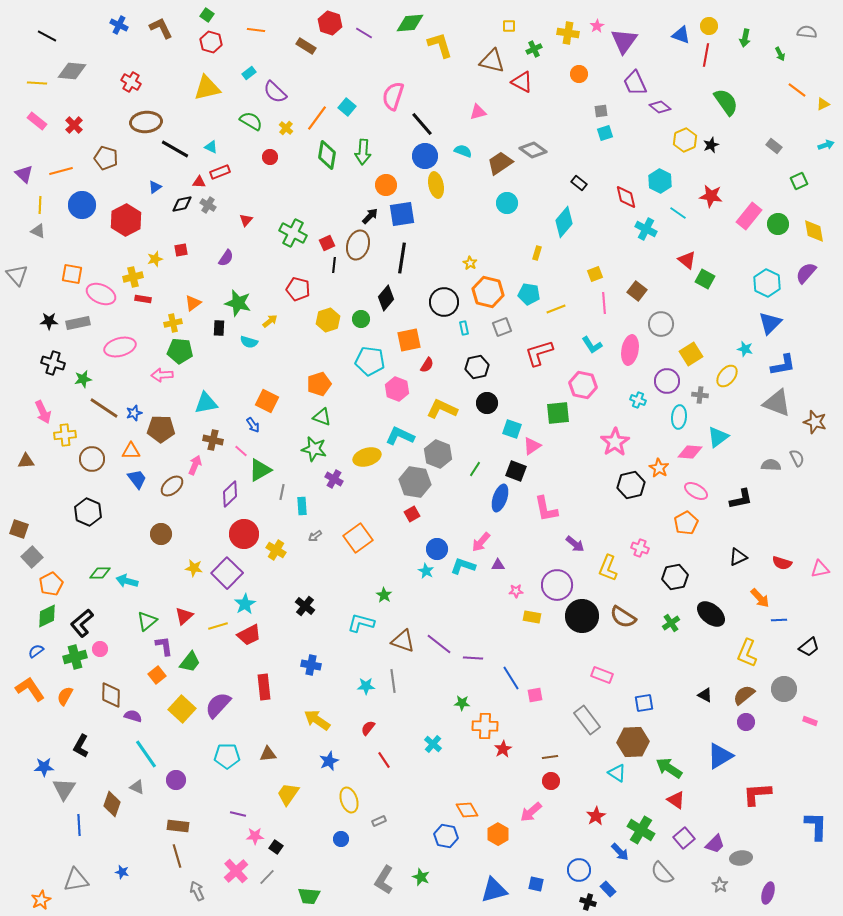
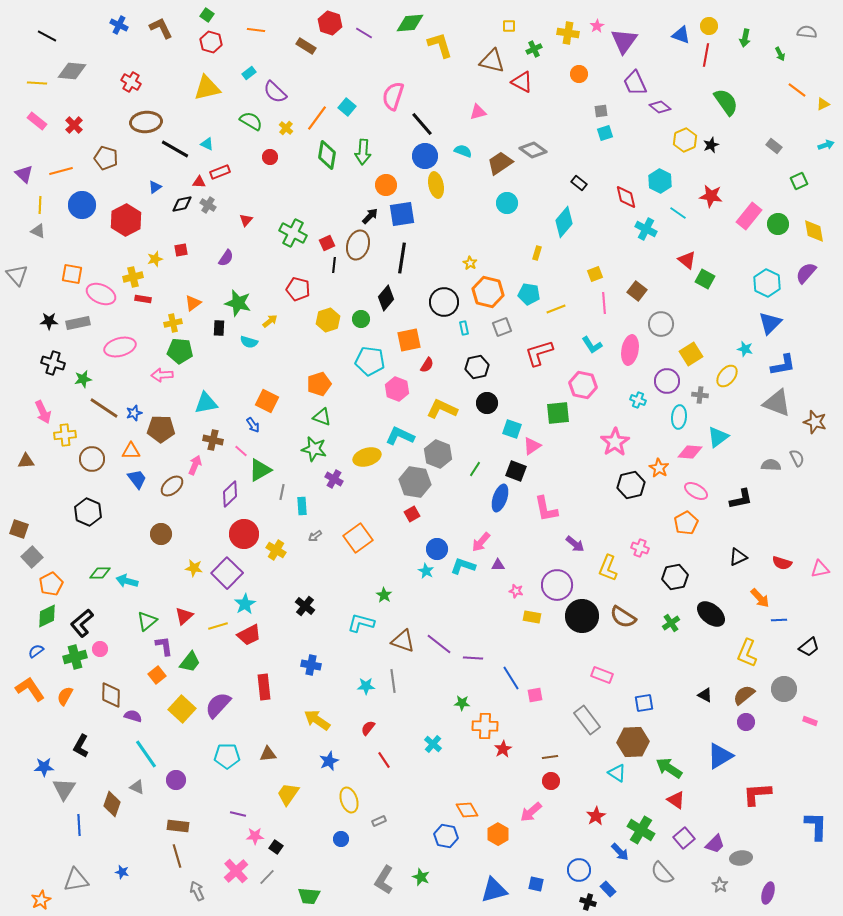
cyan triangle at (211, 147): moved 4 px left, 3 px up
pink star at (516, 591): rotated 16 degrees clockwise
